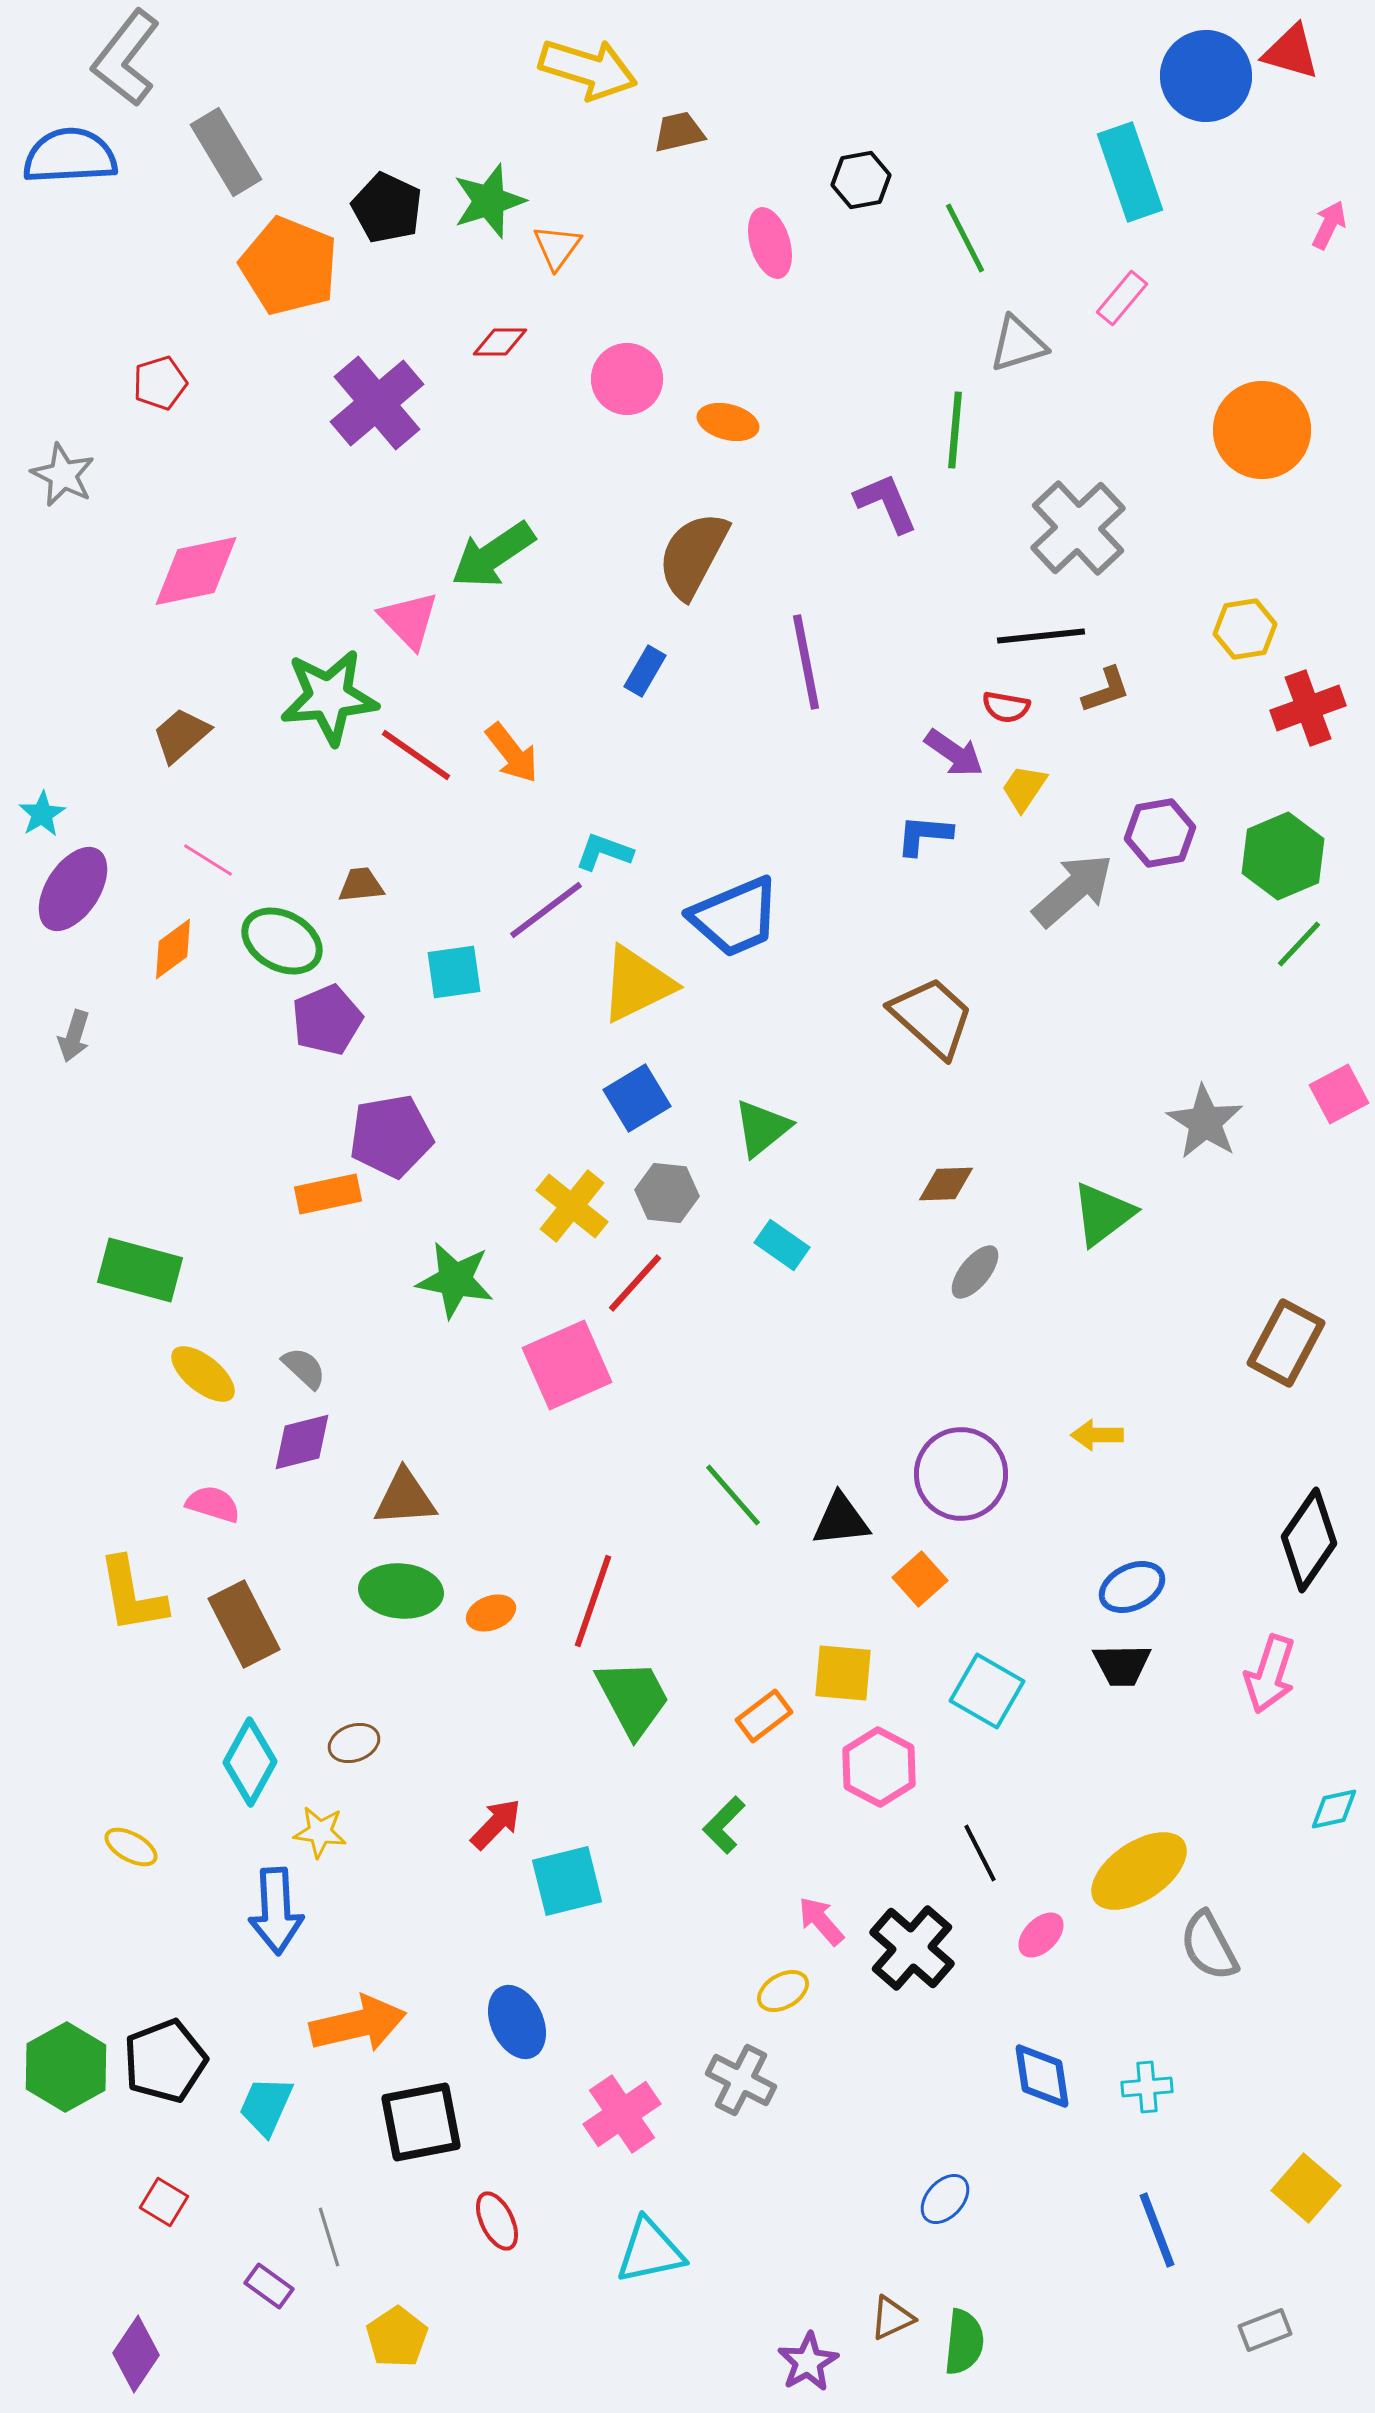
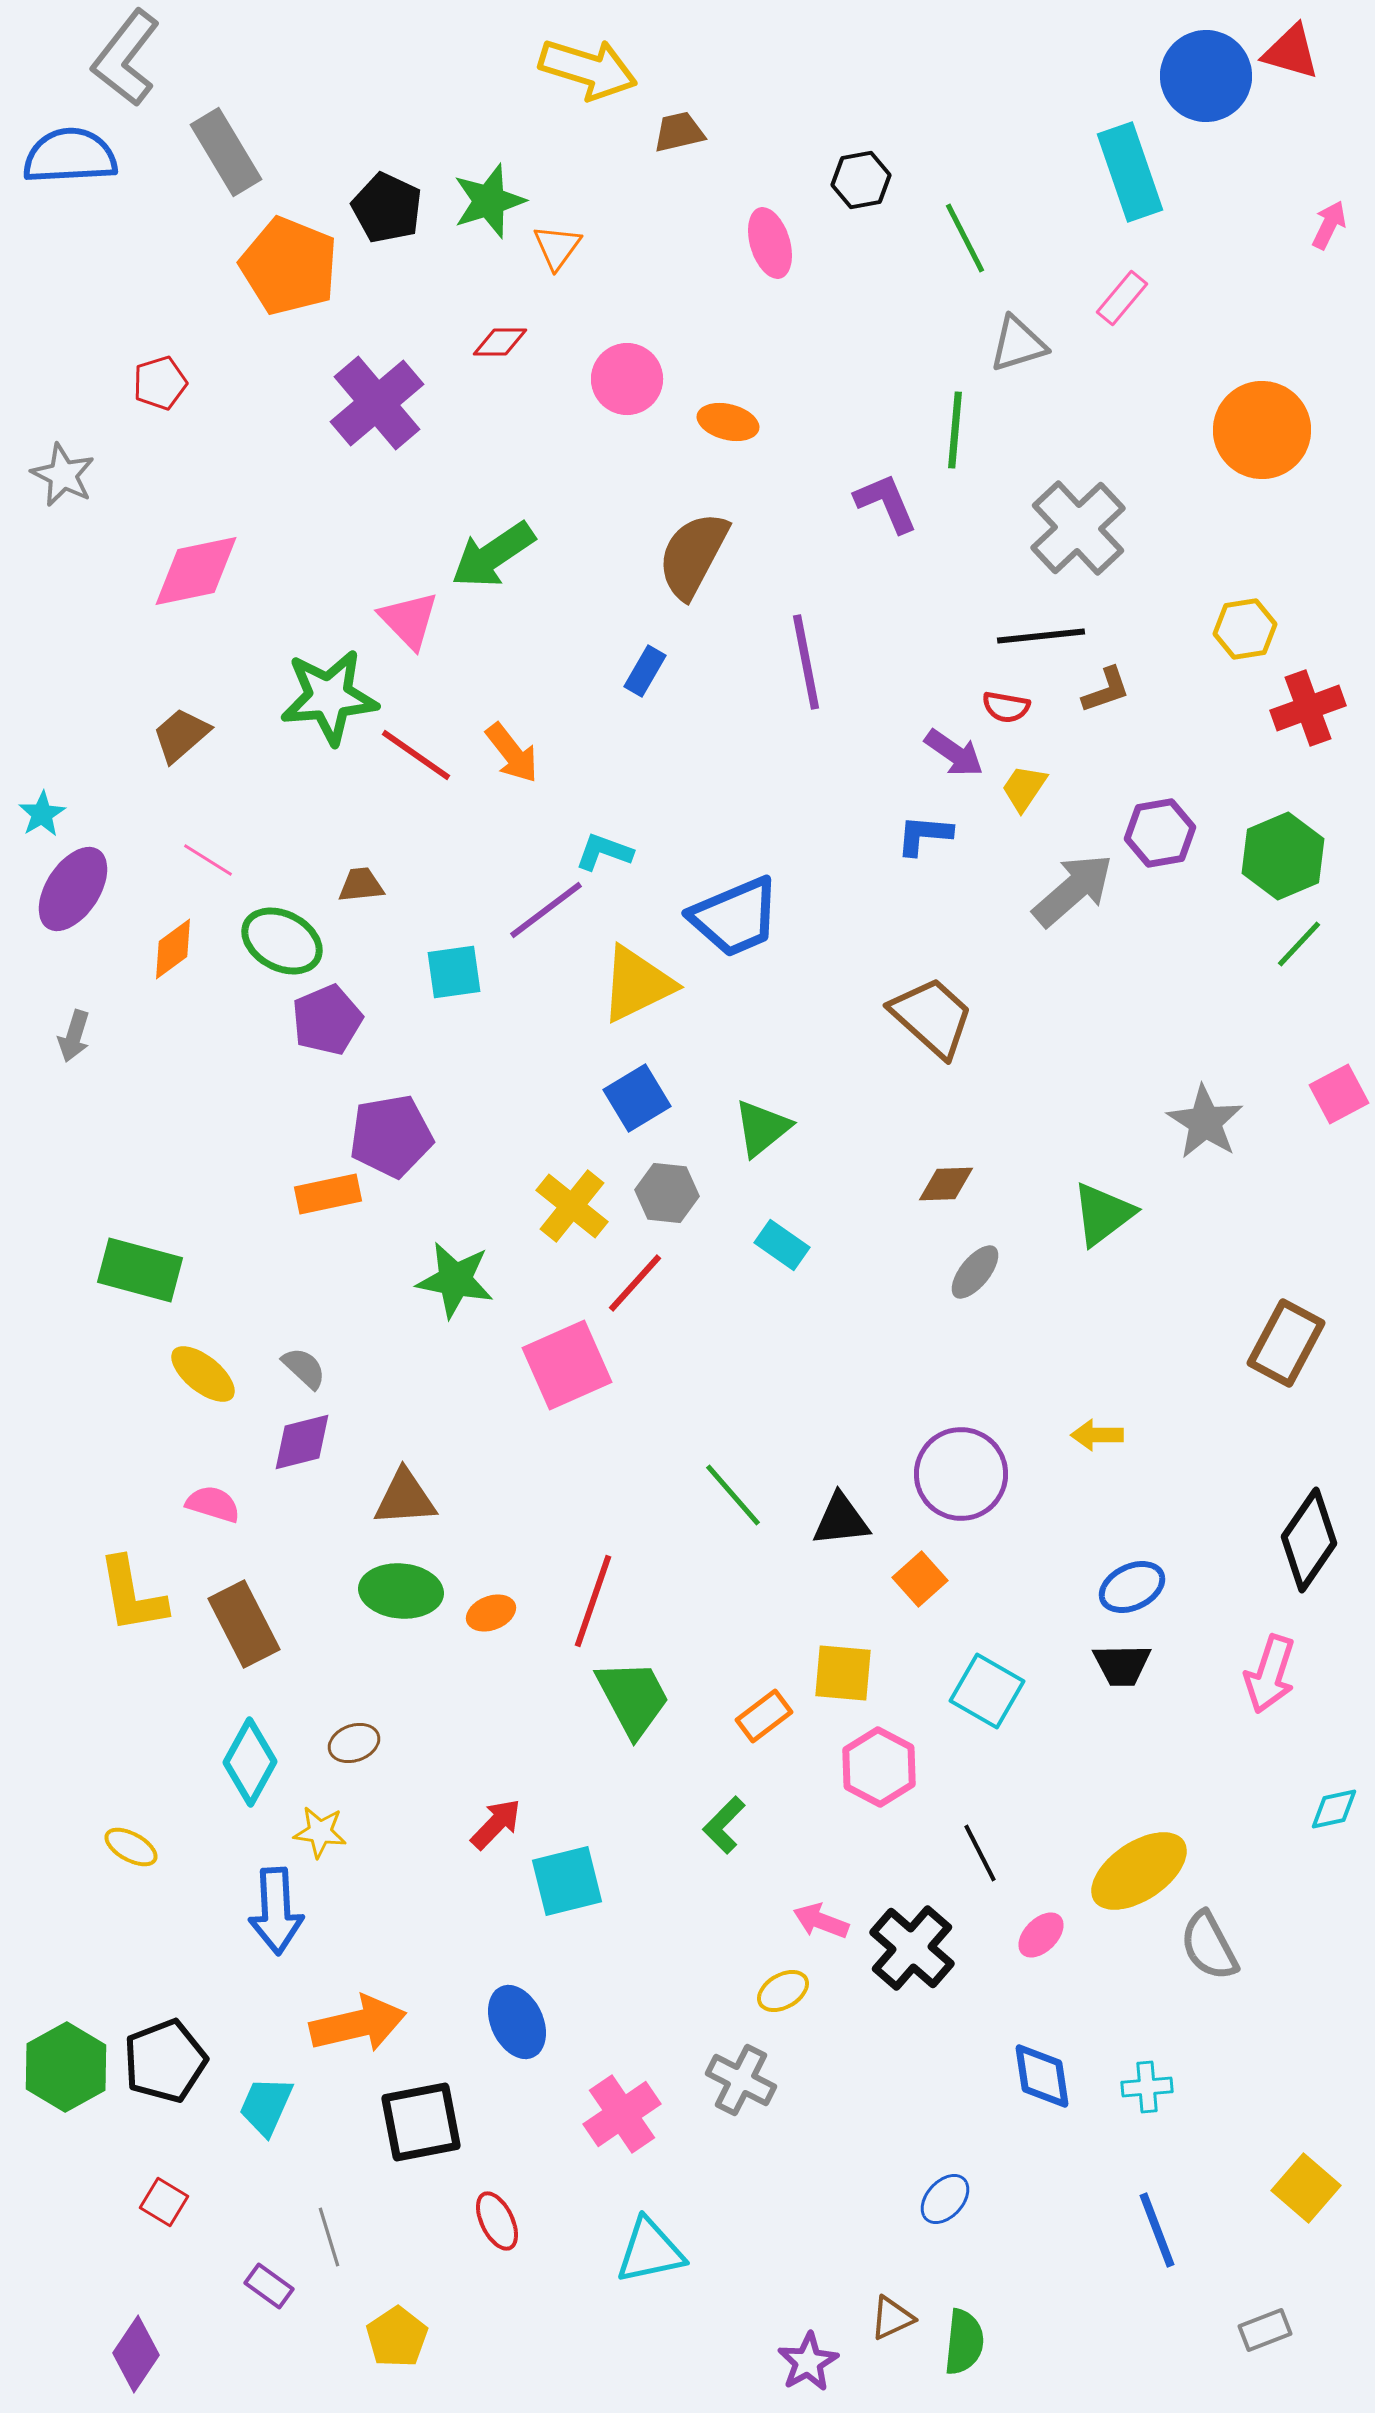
pink arrow at (821, 1921): rotated 28 degrees counterclockwise
